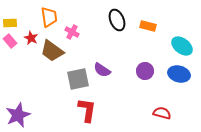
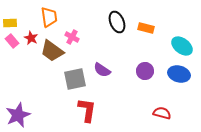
black ellipse: moved 2 px down
orange rectangle: moved 2 px left, 2 px down
pink cross: moved 5 px down
pink rectangle: moved 2 px right
gray square: moved 3 px left
